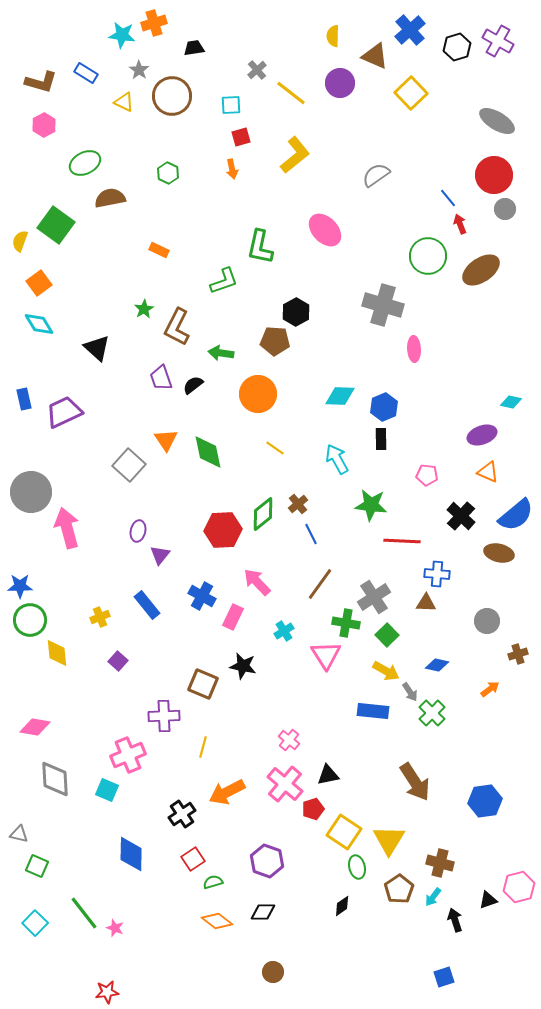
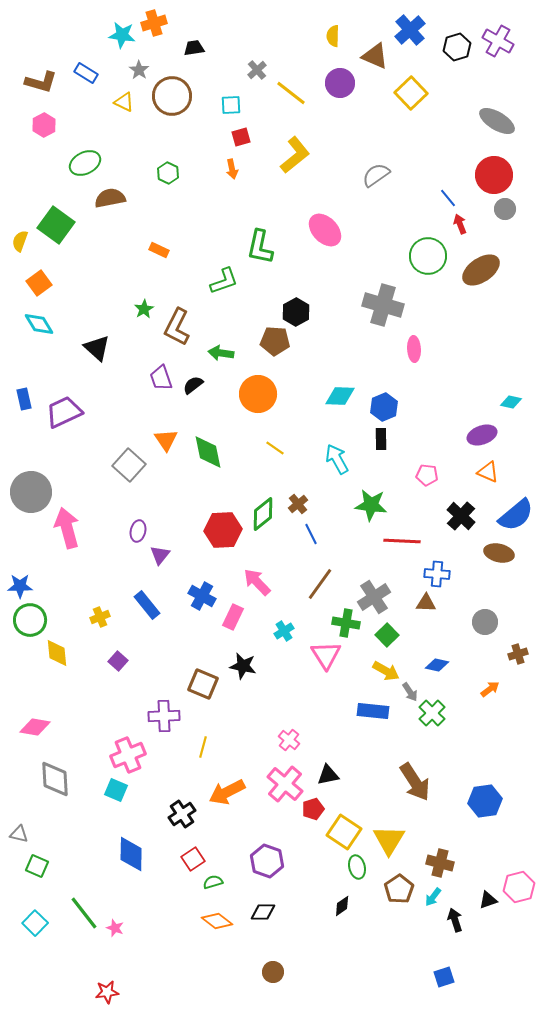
gray circle at (487, 621): moved 2 px left, 1 px down
cyan square at (107, 790): moved 9 px right
